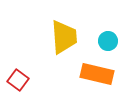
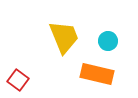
yellow trapezoid: rotated 18 degrees counterclockwise
